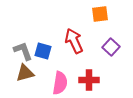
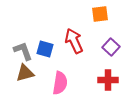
blue square: moved 2 px right, 2 px up
red cross: moved 19 px right
